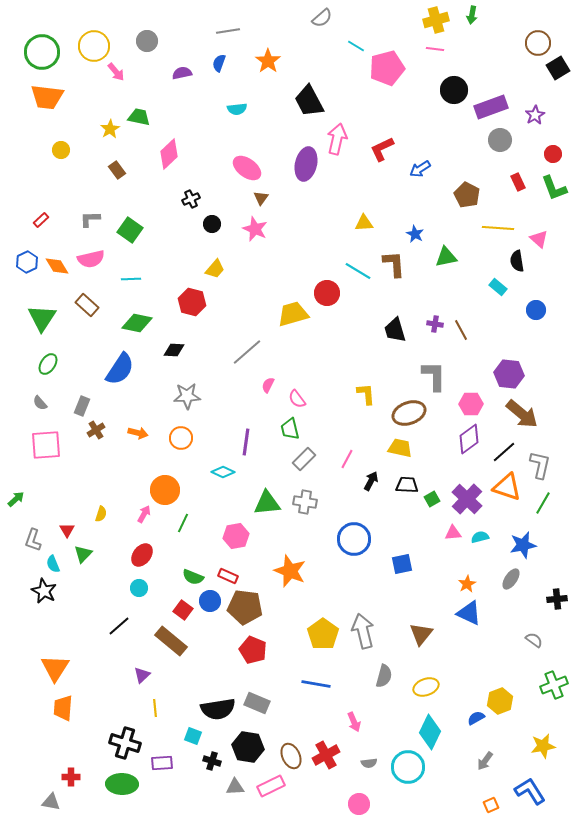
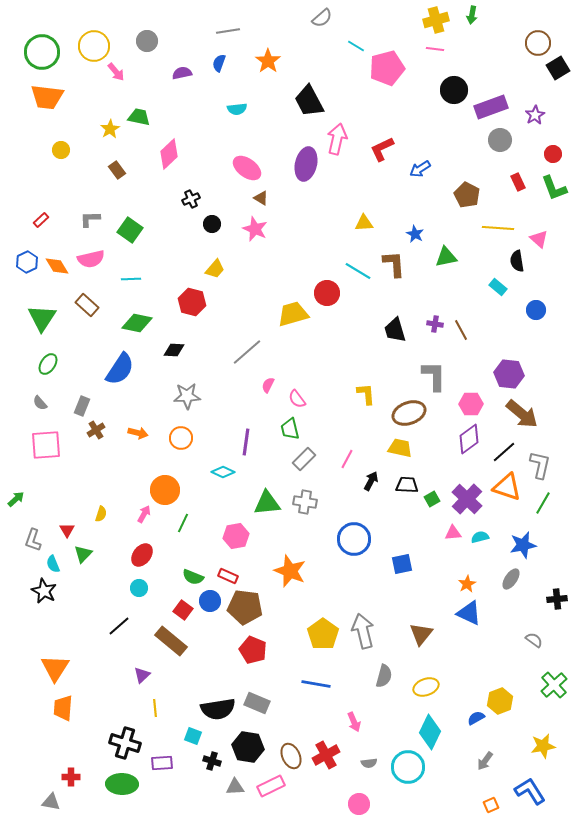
brown triangle at (261, 198): rotated 35 degrees counterclockwise
green cross at (554, 685): rotated 20 degrees counterclockwise
